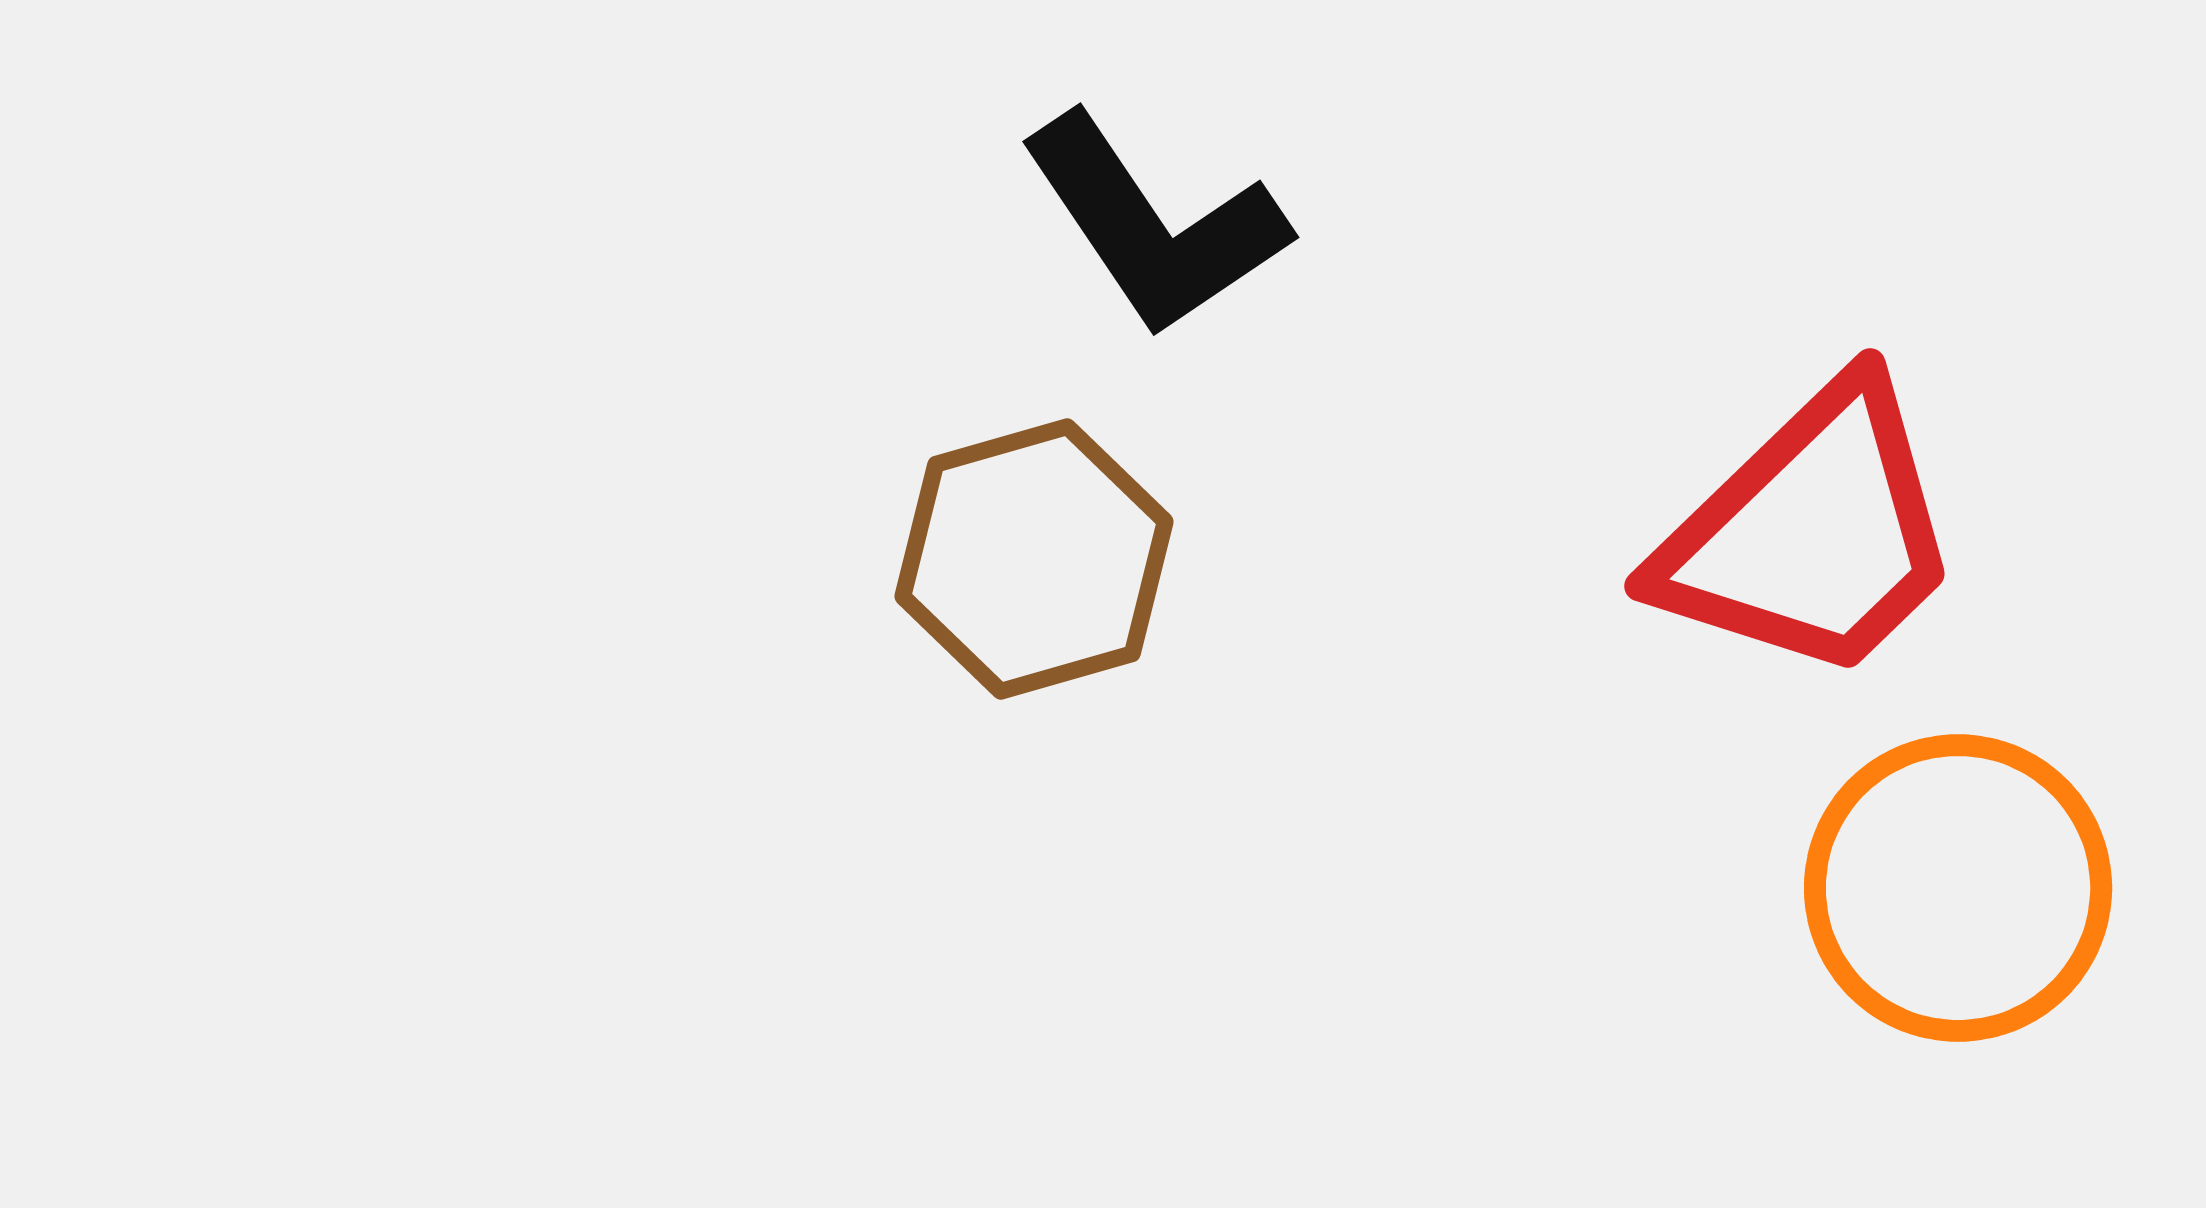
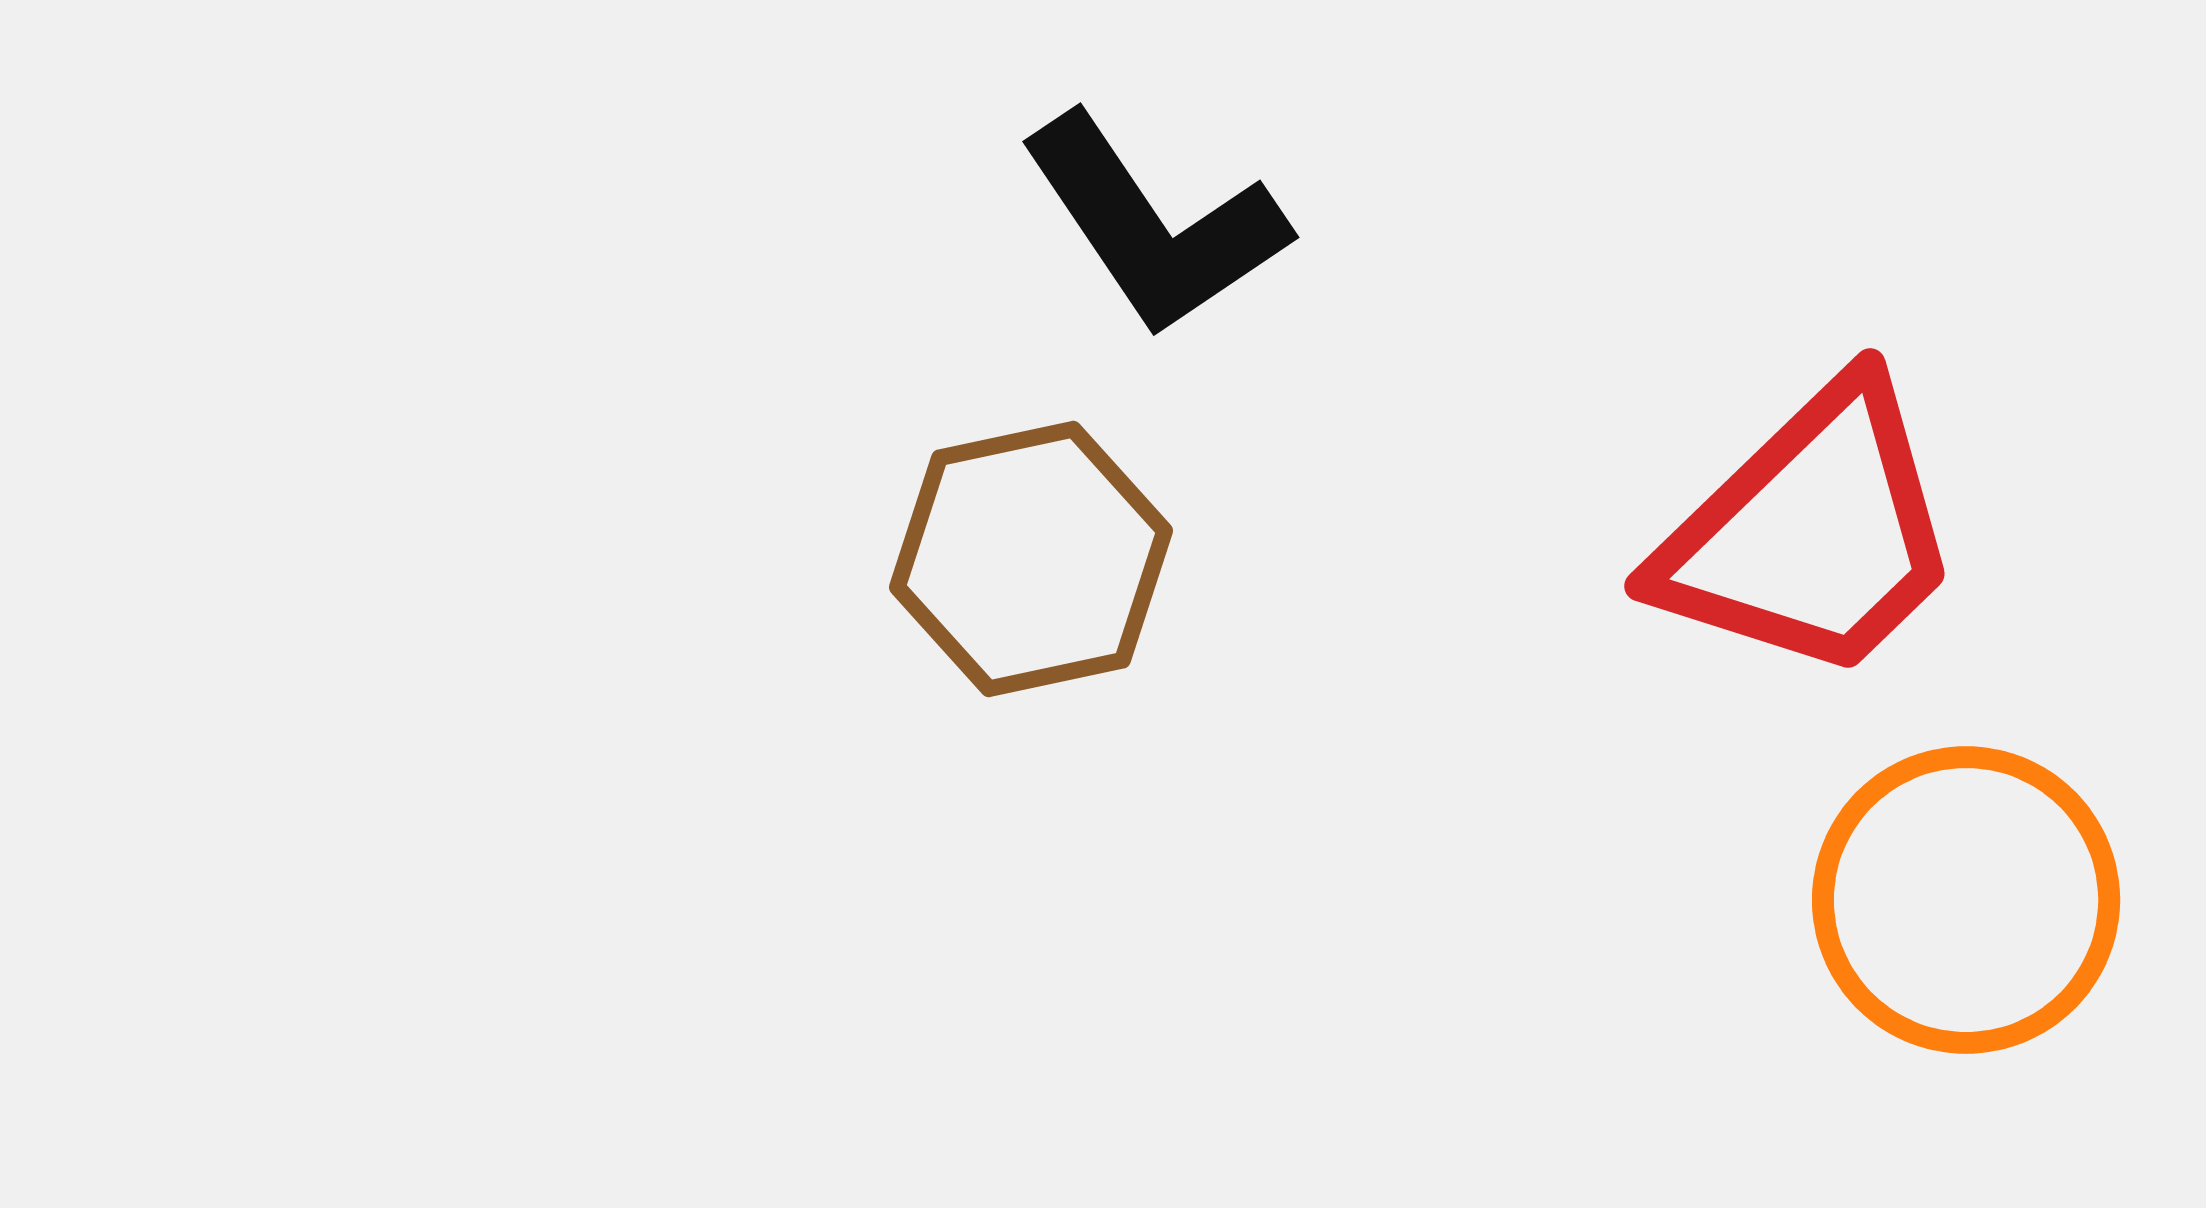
brown hexagon: moved 3 px left; rotated 4 degrees clockwise
orange circle: moved 8 px right, 12 px down
